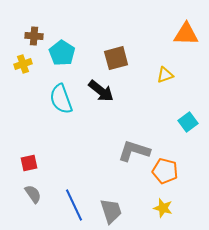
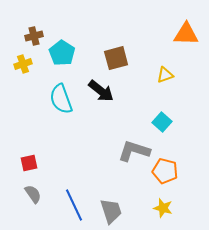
brown cross: rotated 18 degrees counterclockwise
cyan square: moved 26 px left; rotated 12 degrees counterclockwise
